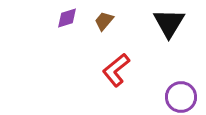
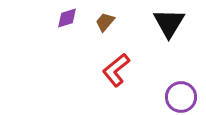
brown trapezoid: moved 1 px right, 1 px down
